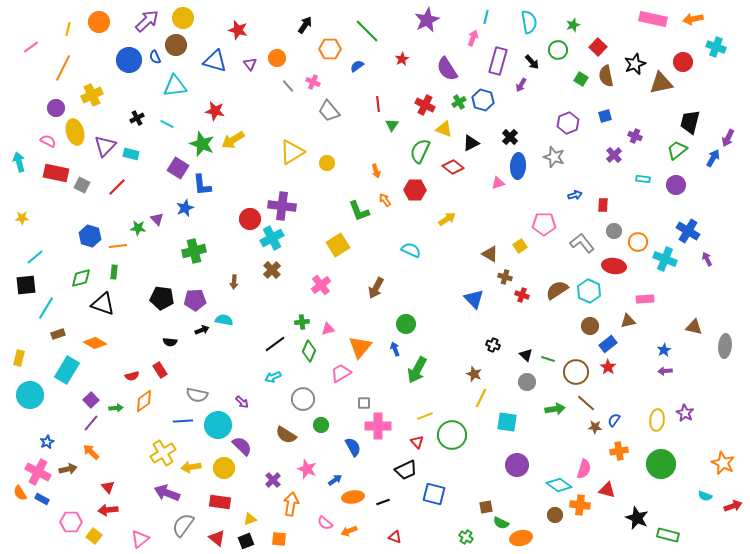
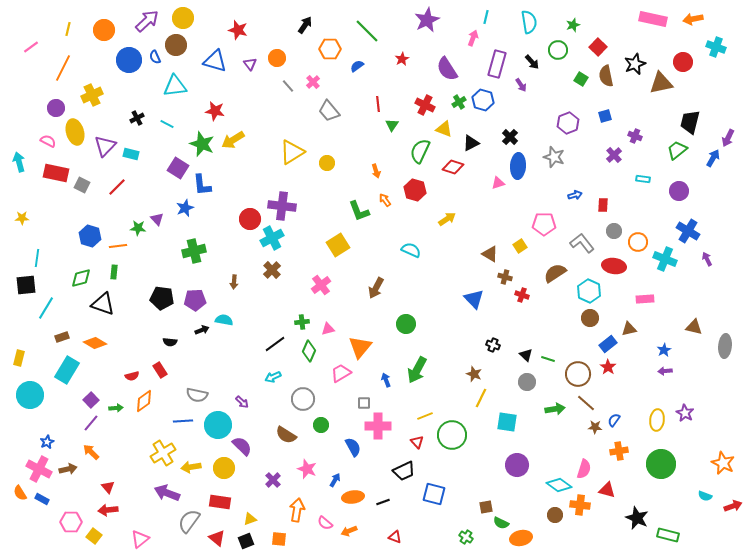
orange circle at (99, 22): moved 5 px right, 8 px down
purple rectangle at (498, 61): moved 1 px left, 3 px down
pink cross at (313, 82): rotated 24 degrees clockwise
purple arrow at (521, 85): rotated 64 degrees counterclockwise
red diamond at (453, 167): rotated 20 degrees counterclockwise
purple circle at (676, 185): moved 3 px right, 6 px down
red hexagon at (415, 190): rotated 15 degrees clockwise
cyan line at (35, 257): moved 2 px right, 1 px down; rotated 42 degrees counterclockwise
brown semicircle at (557, 290): moved 2 px left, 17 px up
brown triangle at (628, 321): moved 1 px right, 8 px down
brown circle at (590, 326): moved 8 px up
brown rectangle at (58, 334): moved 4 px right, 3 px down
blue arrow at (395, 349): moved 9 px left, 31 px down
brown circle at (576, 372): moved 2 px right, 2 px down
black trapezoid at (406, 470): moved 2 px left, 1 px down
pink cross at (38, 472): moved 1 px right, 3 px up
blue arrow at (335, 480): rotated 24 degrees counterclockwise
orange arrow at (291, 504): moved 6 px right, 6 px down
gray semicircle at (183, 525): moved 6 px right, 4 px up
